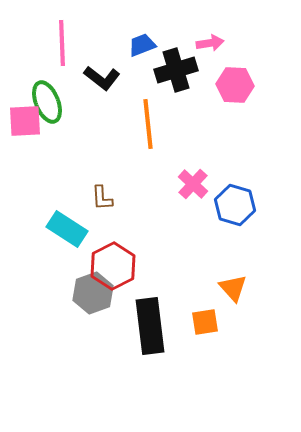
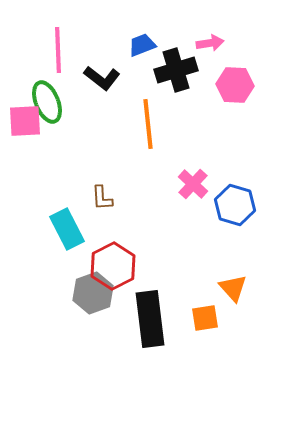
pink line: moved 4 px left, 7 px down
cyan rectangle: rotated 30 degrees clockwise
orange square: moved 4 px up
black rectangle: moved 7 px up
